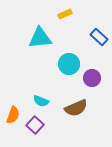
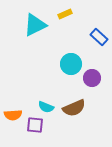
cyan triangle: moved 5 px left, 13 px up; rotated 20 degrees counterclockwise
cyan circle: moved 2 px right
cyan semicircle: moved 5 px right, 6 px down
brown semicircle: moved 2 px left
orange semicircle: rotated 66 degrees clockwise
purple square: rotated 36 degrees counterclockwise
